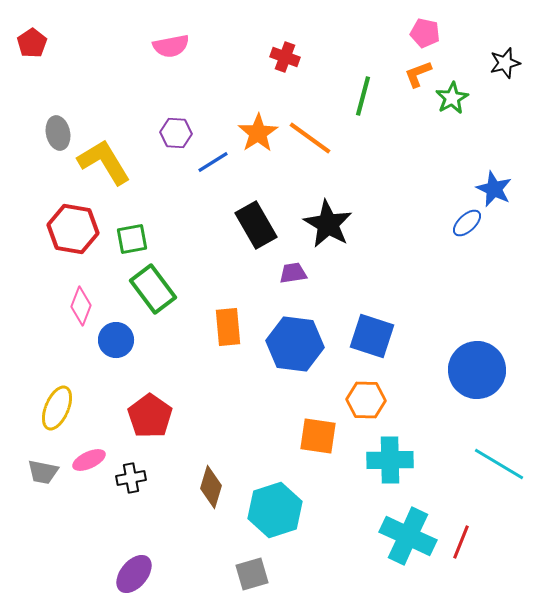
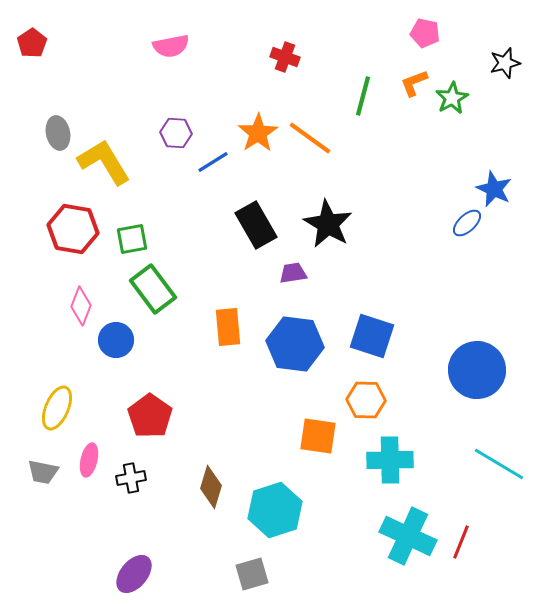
orange L-shape at (418, 74): moved 4 px left, 9 px down
pink ellipse at (89, 460): rotated 52 degrees counterclockwise
